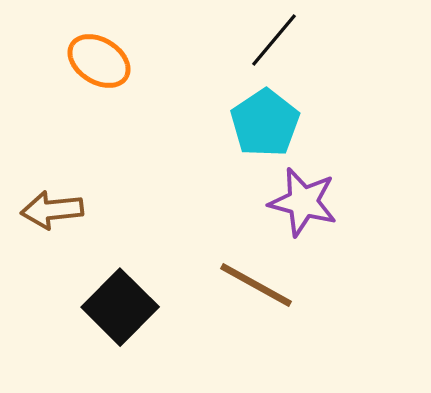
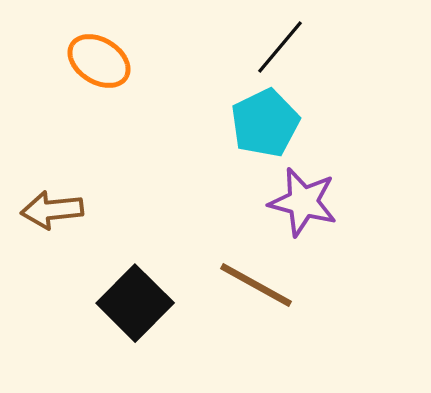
black line: moved 6 px right, 7 px down
cyan pentagon: rotated 8 degrees clockwise
black square: moved 15 px right, 4 px up
